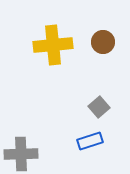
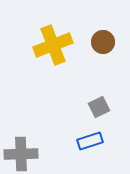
yellow cross: rotated 15 degrees counterclockwise
gray square: rotated 15 degrees clockwise
